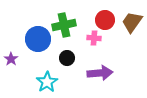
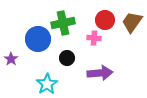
green cross: moved 1 px left, 2 px up
cyan star: moved 2 px down
